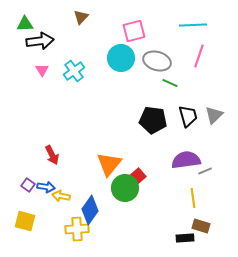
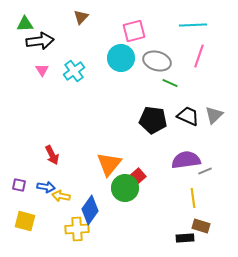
black trapezoid: rotated 50 degrees counterclockwise
purple square: moved 9 px left; rotated 24 degrees counterclockwise
